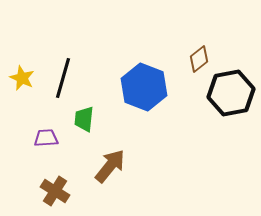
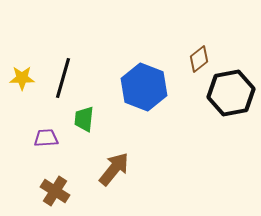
yellow star: rotated 25 degrees counterclockwise
brown arrow: moved 4 px right, 3 px down
